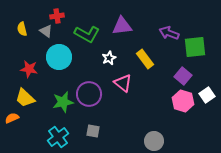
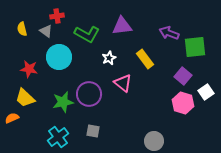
white square: moved 1 px left, 3 px up
pink hexagon: moved 2 px down
